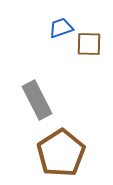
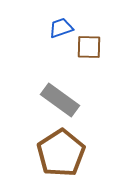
brown square: moved 3 px down
gray rectangle: moved 23 px right; rotated 27 degrees counterclockwise
